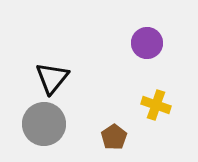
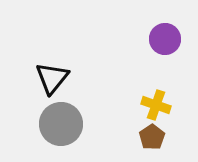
purple circle: moved 18 px right, 4 px up
gray circle: moved 17 px right
brown pentagon: moved 38 px right
